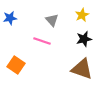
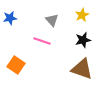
black star: moved 1 px left, 1 px down
